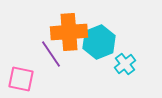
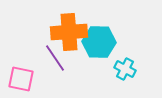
cyan hexagon: rotated 24 degrees clockwise
purple line: moved 4 px right, 4 px down
cyan cross: moved 5 px down; rotated 25 degrees counterclockwise
